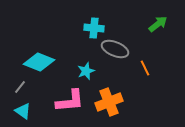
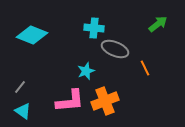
cyan diamond: moved 7 px left, 27 px up
orange cross: moved 4 px left, 1 px up
